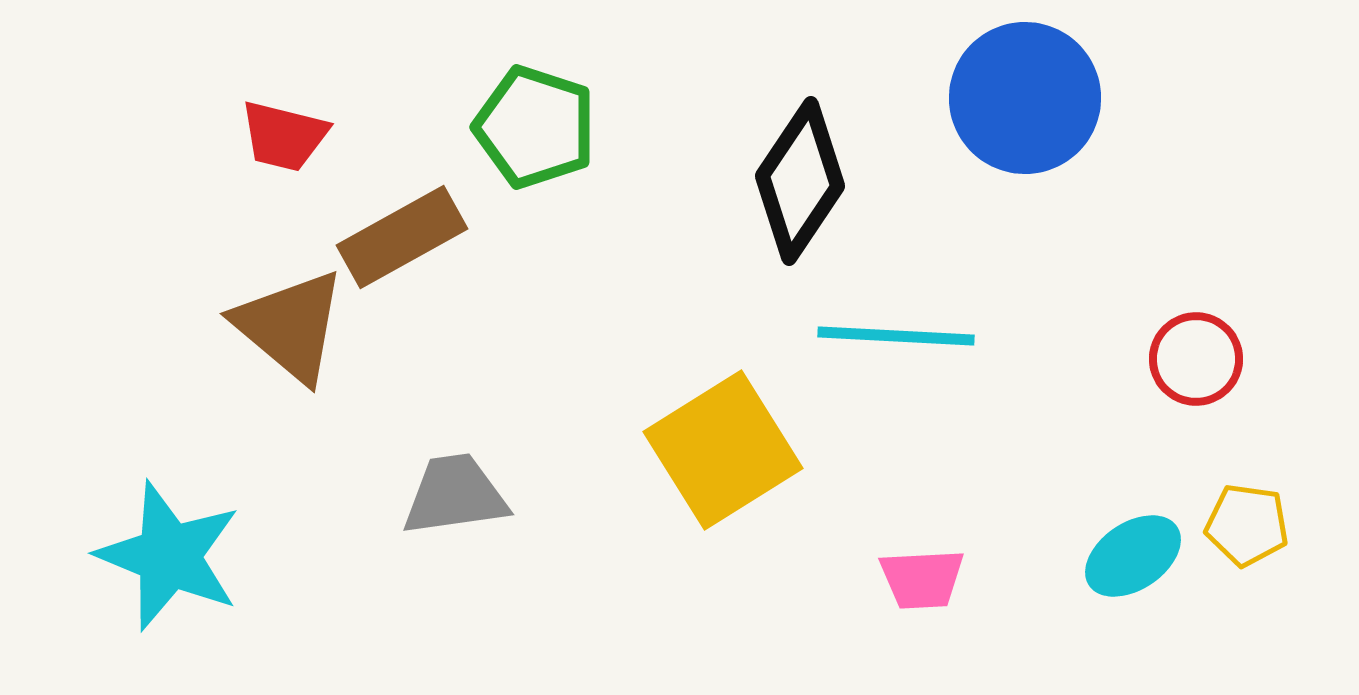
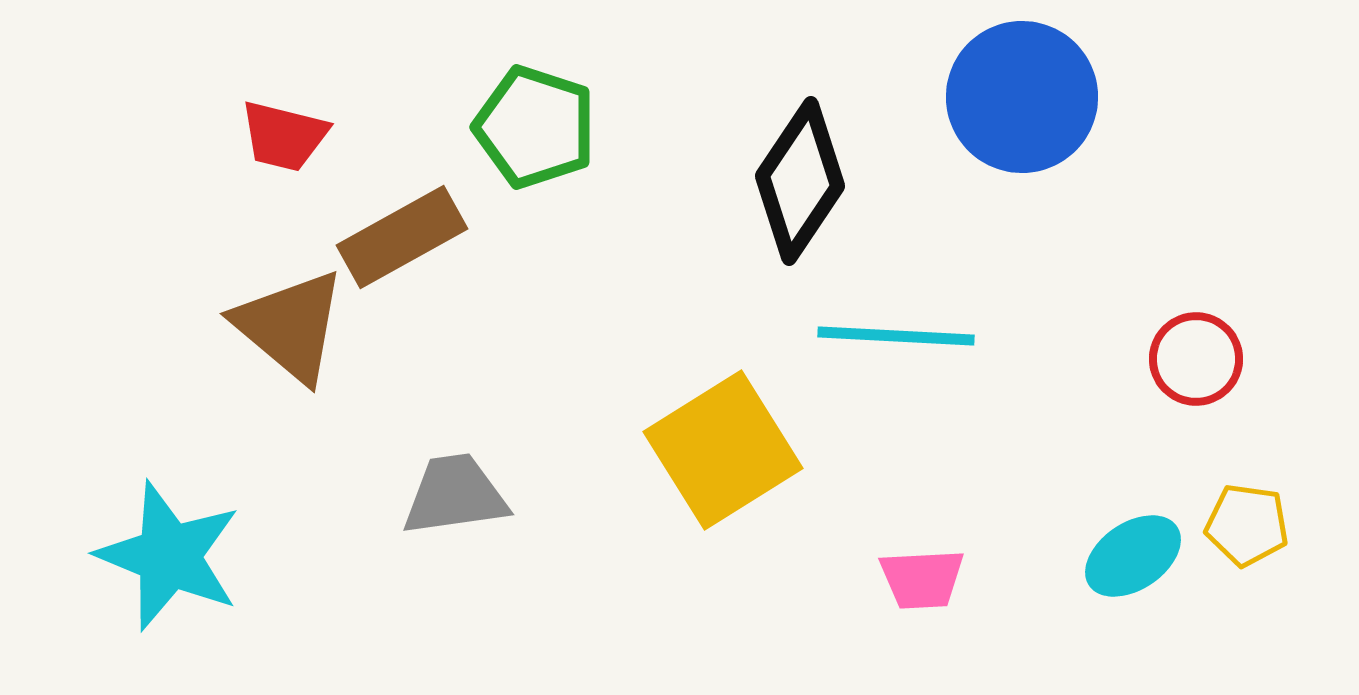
blue circle: moved 3 px left, 1 px up
